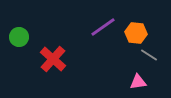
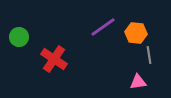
gray line: rotated 48 degrees clockwise
red cross: moved 1 px right; rotated 8 degrees counterclockwise
